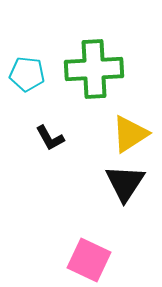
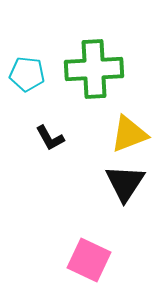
yellow triangle: moved 1 px left; rotated 12 degrees clockwise
